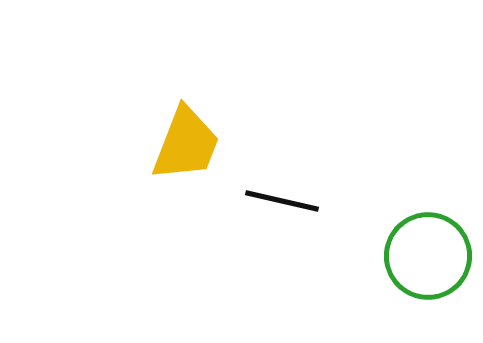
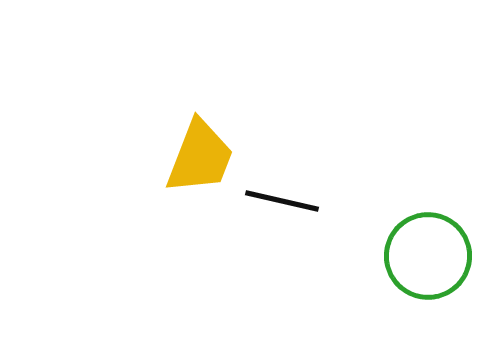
yellow trapezoid: moved 14 px right, 13 px down
